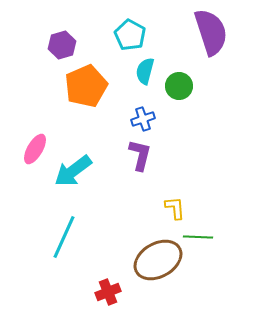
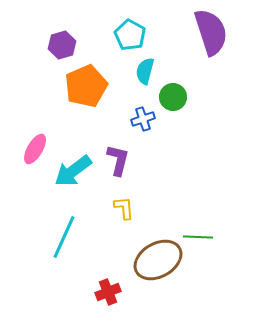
green circle: moved 6 px left, 11 px down
purple L-shape: moved 22 px left, 5 px down
yellow L-shape: moved 51 px left
